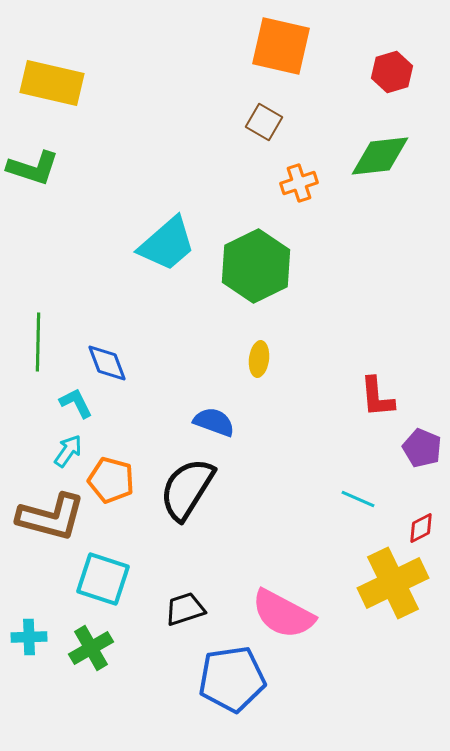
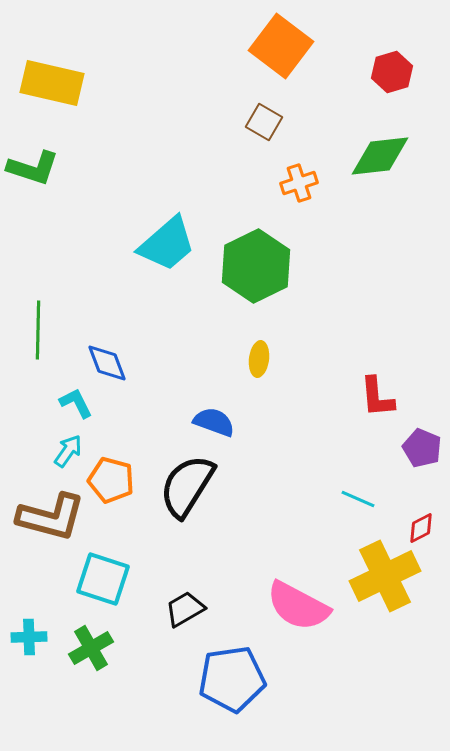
orange square: rotated 24 degrees clockwise
green line: moved 12 px up
black semicircle: moved 3 px up
yellow cross: moved 8 px left, 7 px up
black trapezoid: rotated 12 degrees counterclockwise
pink semicircle: moved 15 px right, 8 px up
